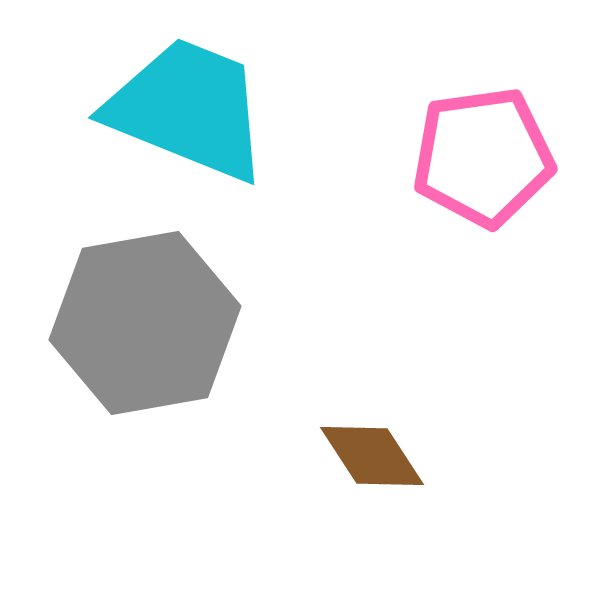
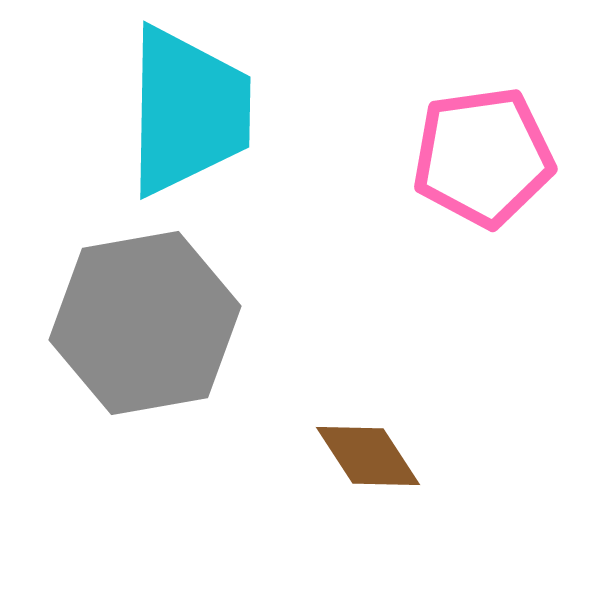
cyan trapezoid: moved 2 px down; rotated 69 degrees clockwise
brown diamond: moved 4 px left
